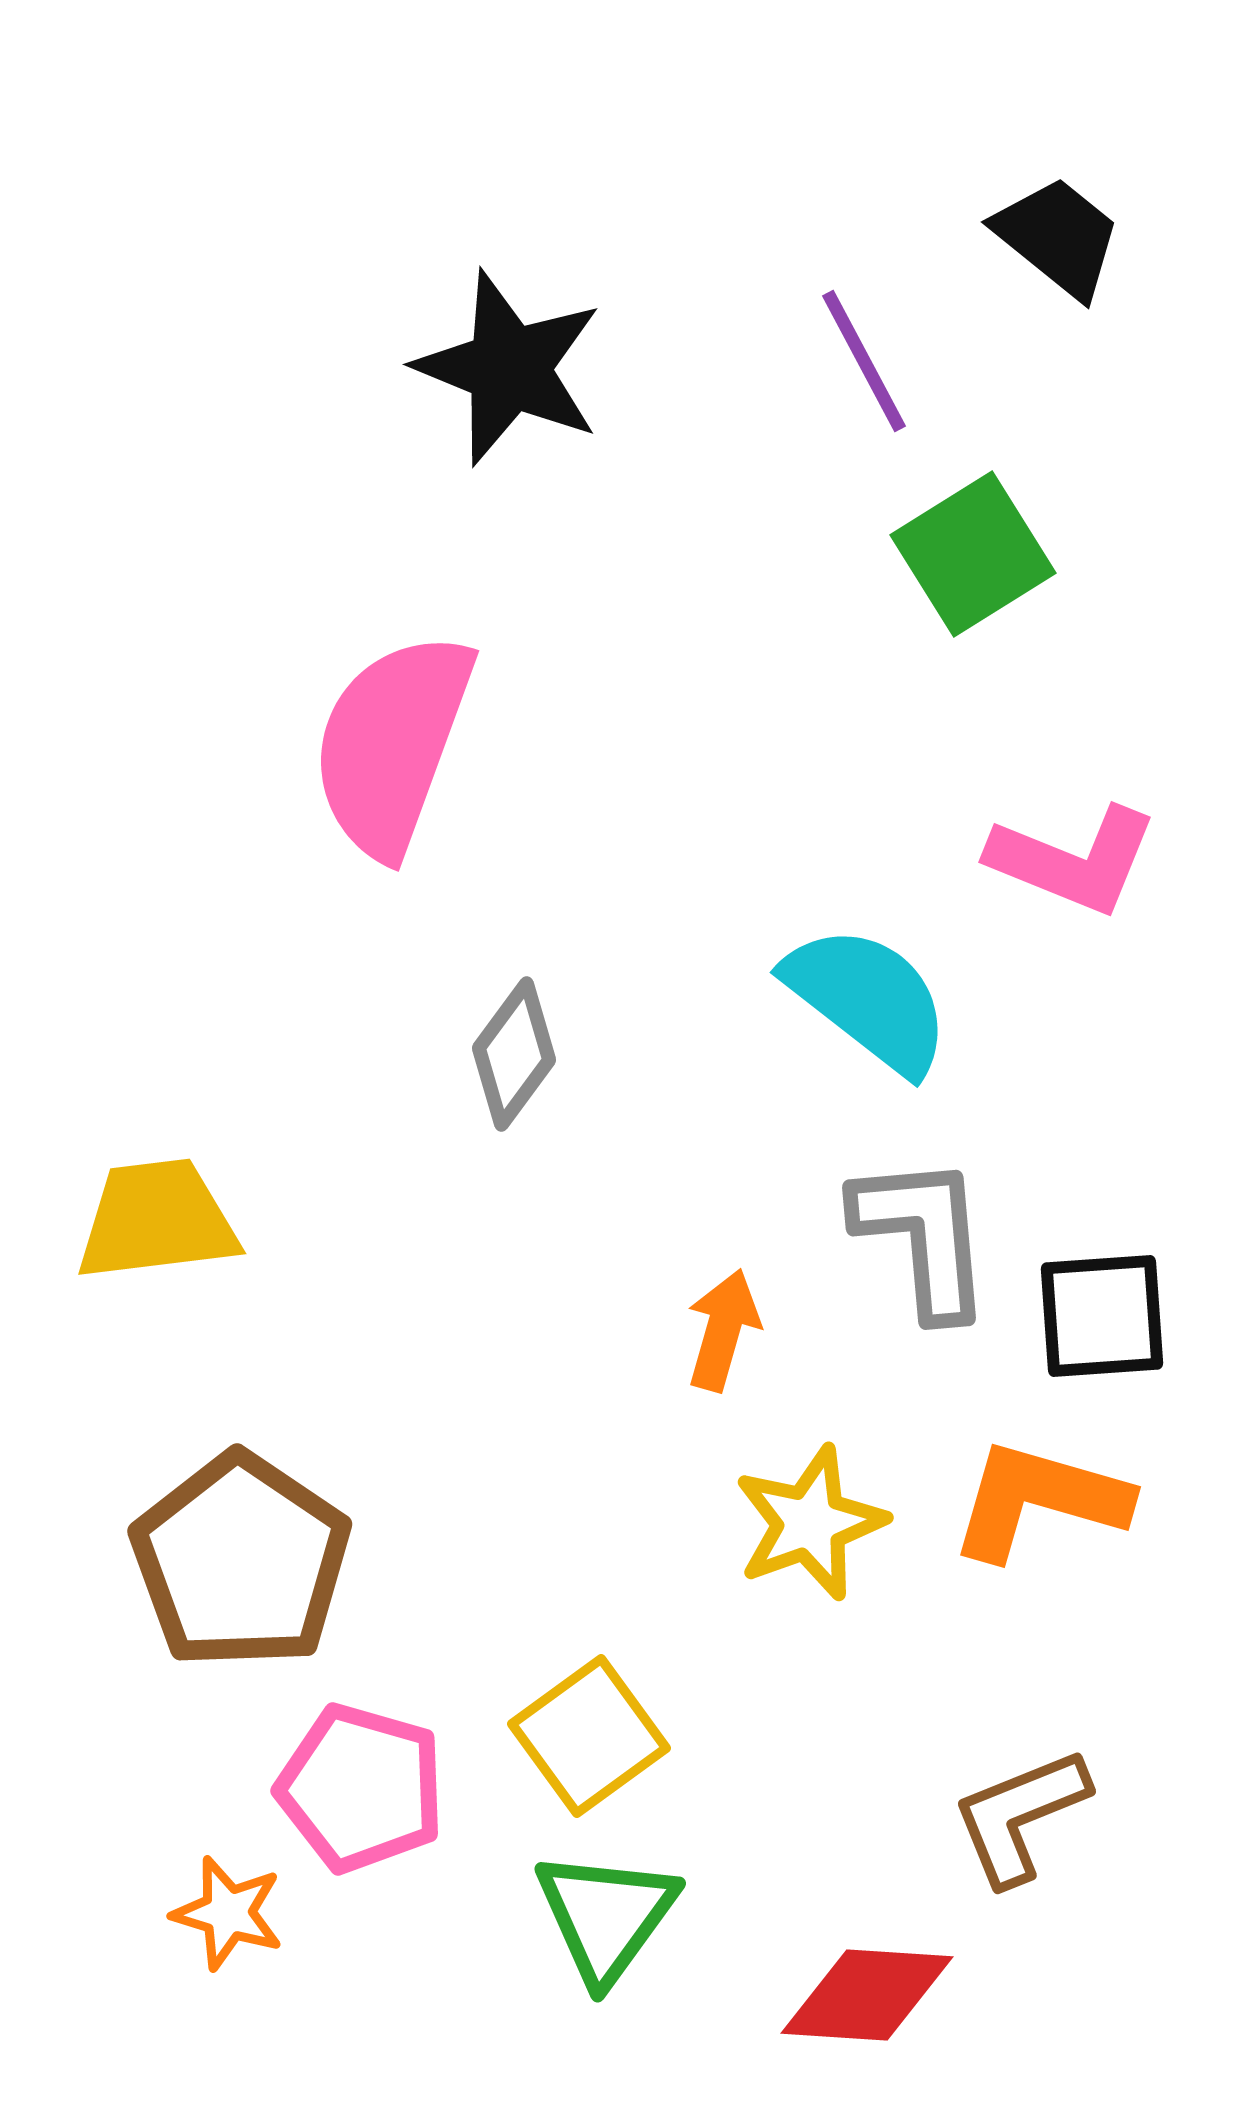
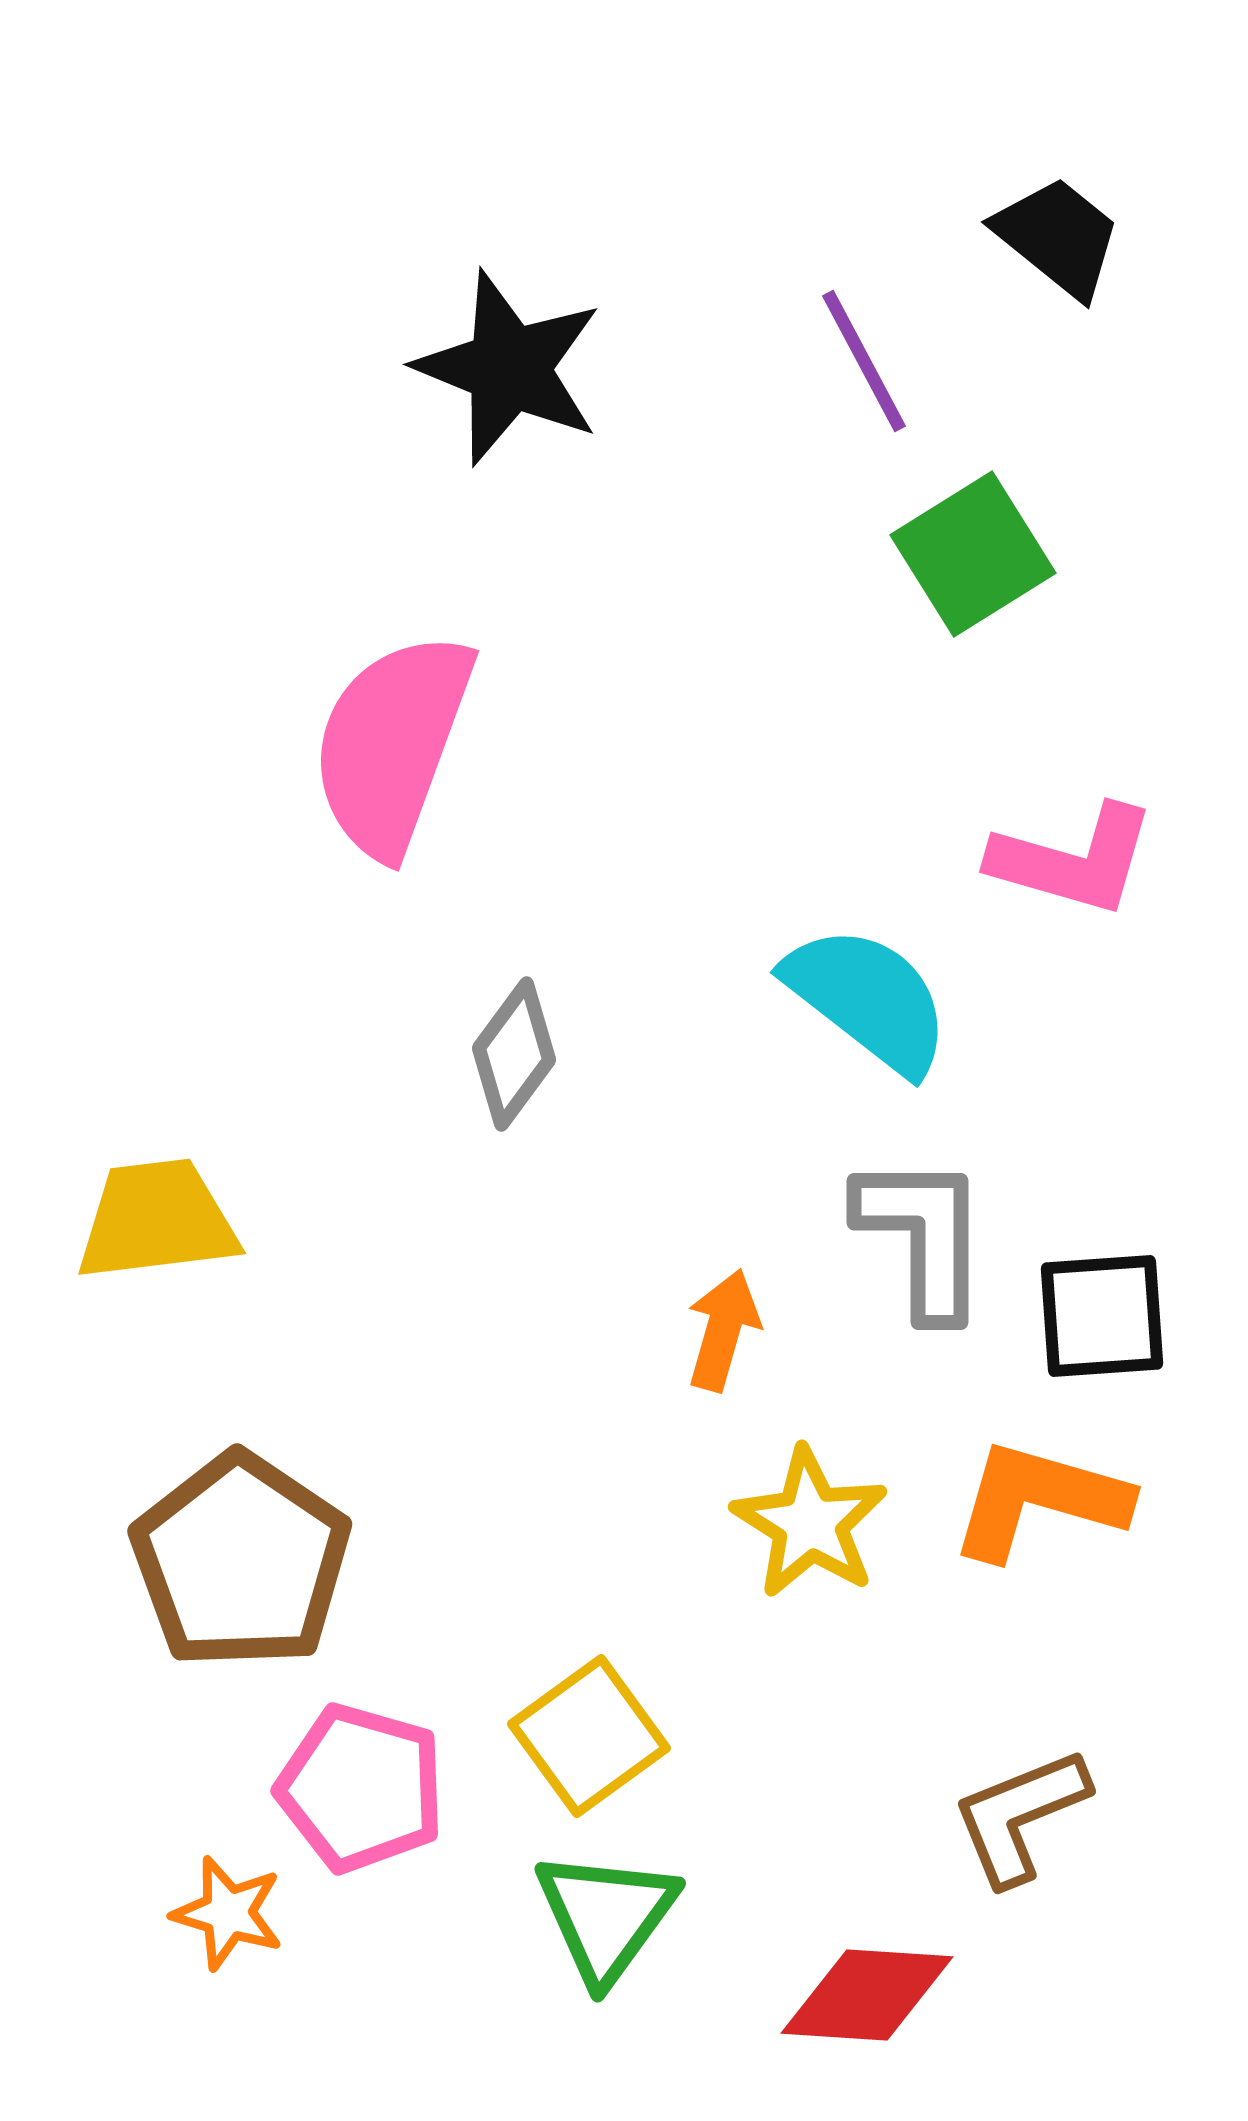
pink L-shape: rotated 6 degrees counterclockwise
gray L-shape: rotated 5 degrees clockwise
yellow star: rotated 20 degrees counterclockwise
